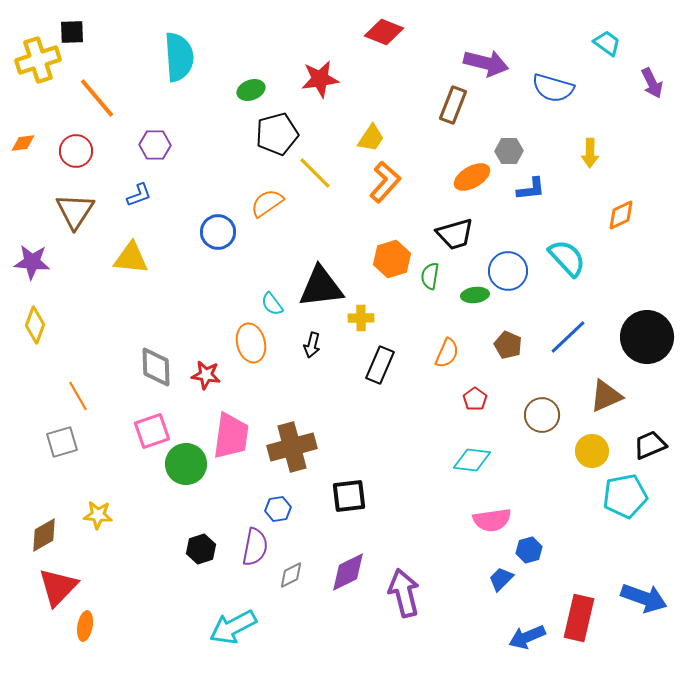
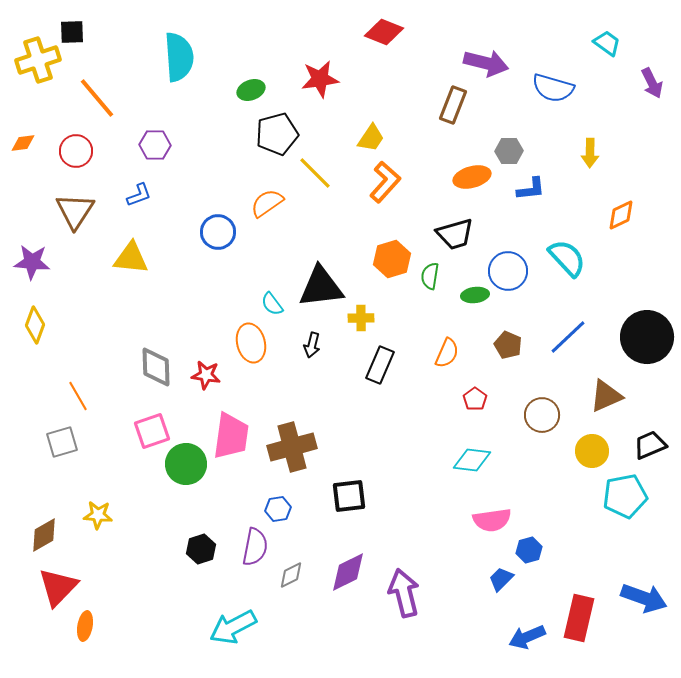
orange ellipse at (472, 177): rotated 15 degrees clockwise
